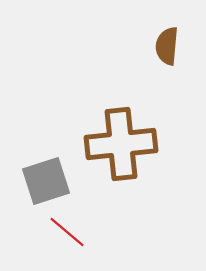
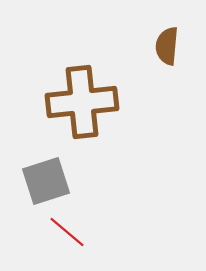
brown cross: moved 39 px left, 42 px up
